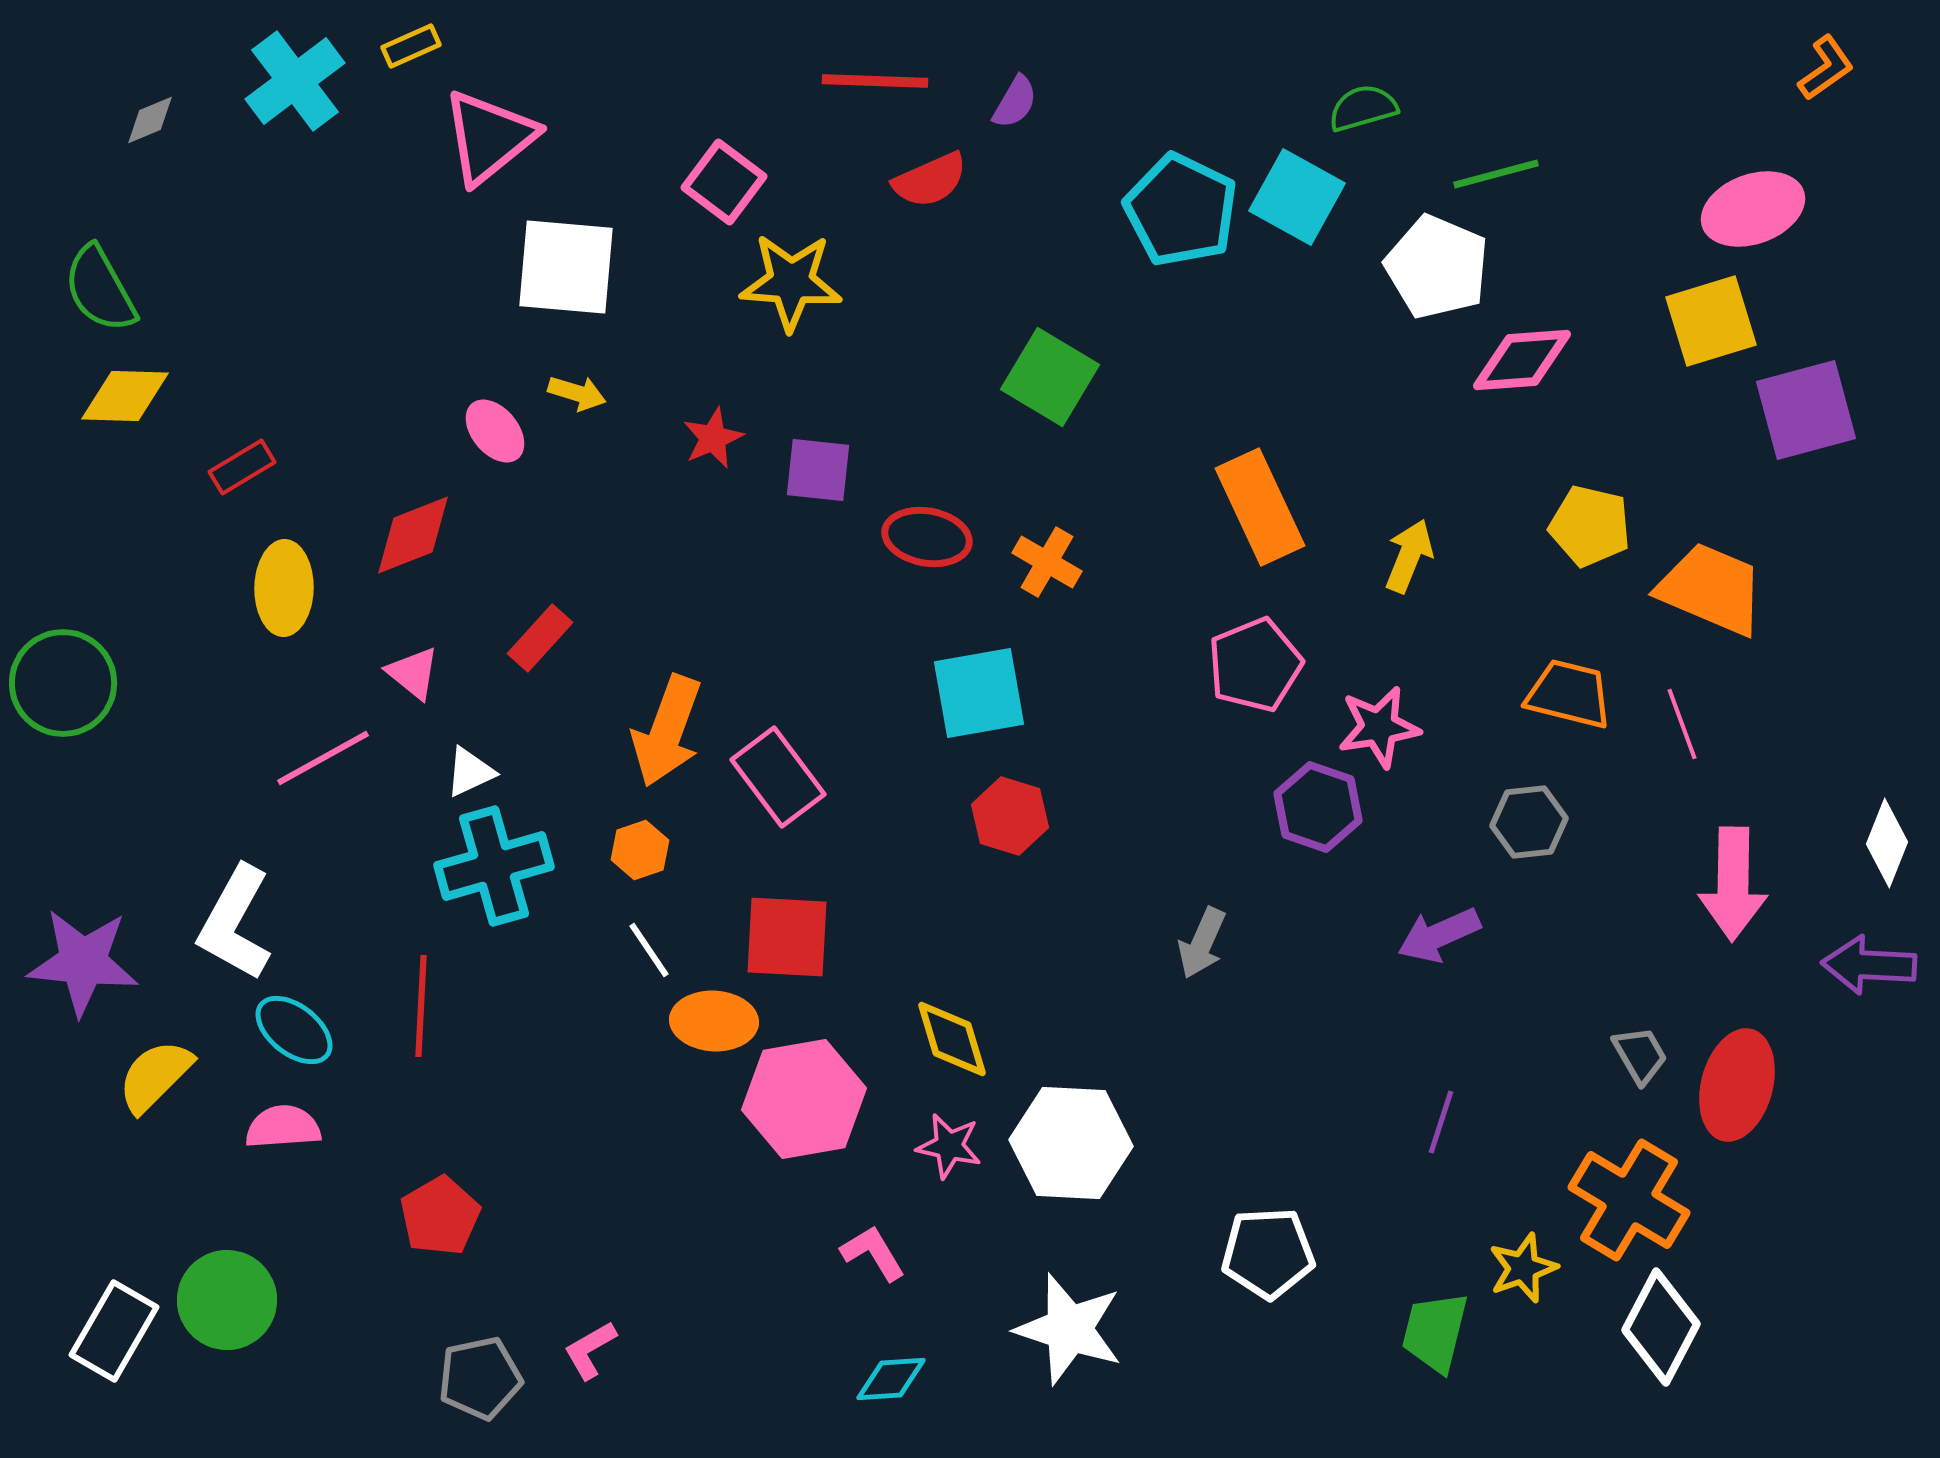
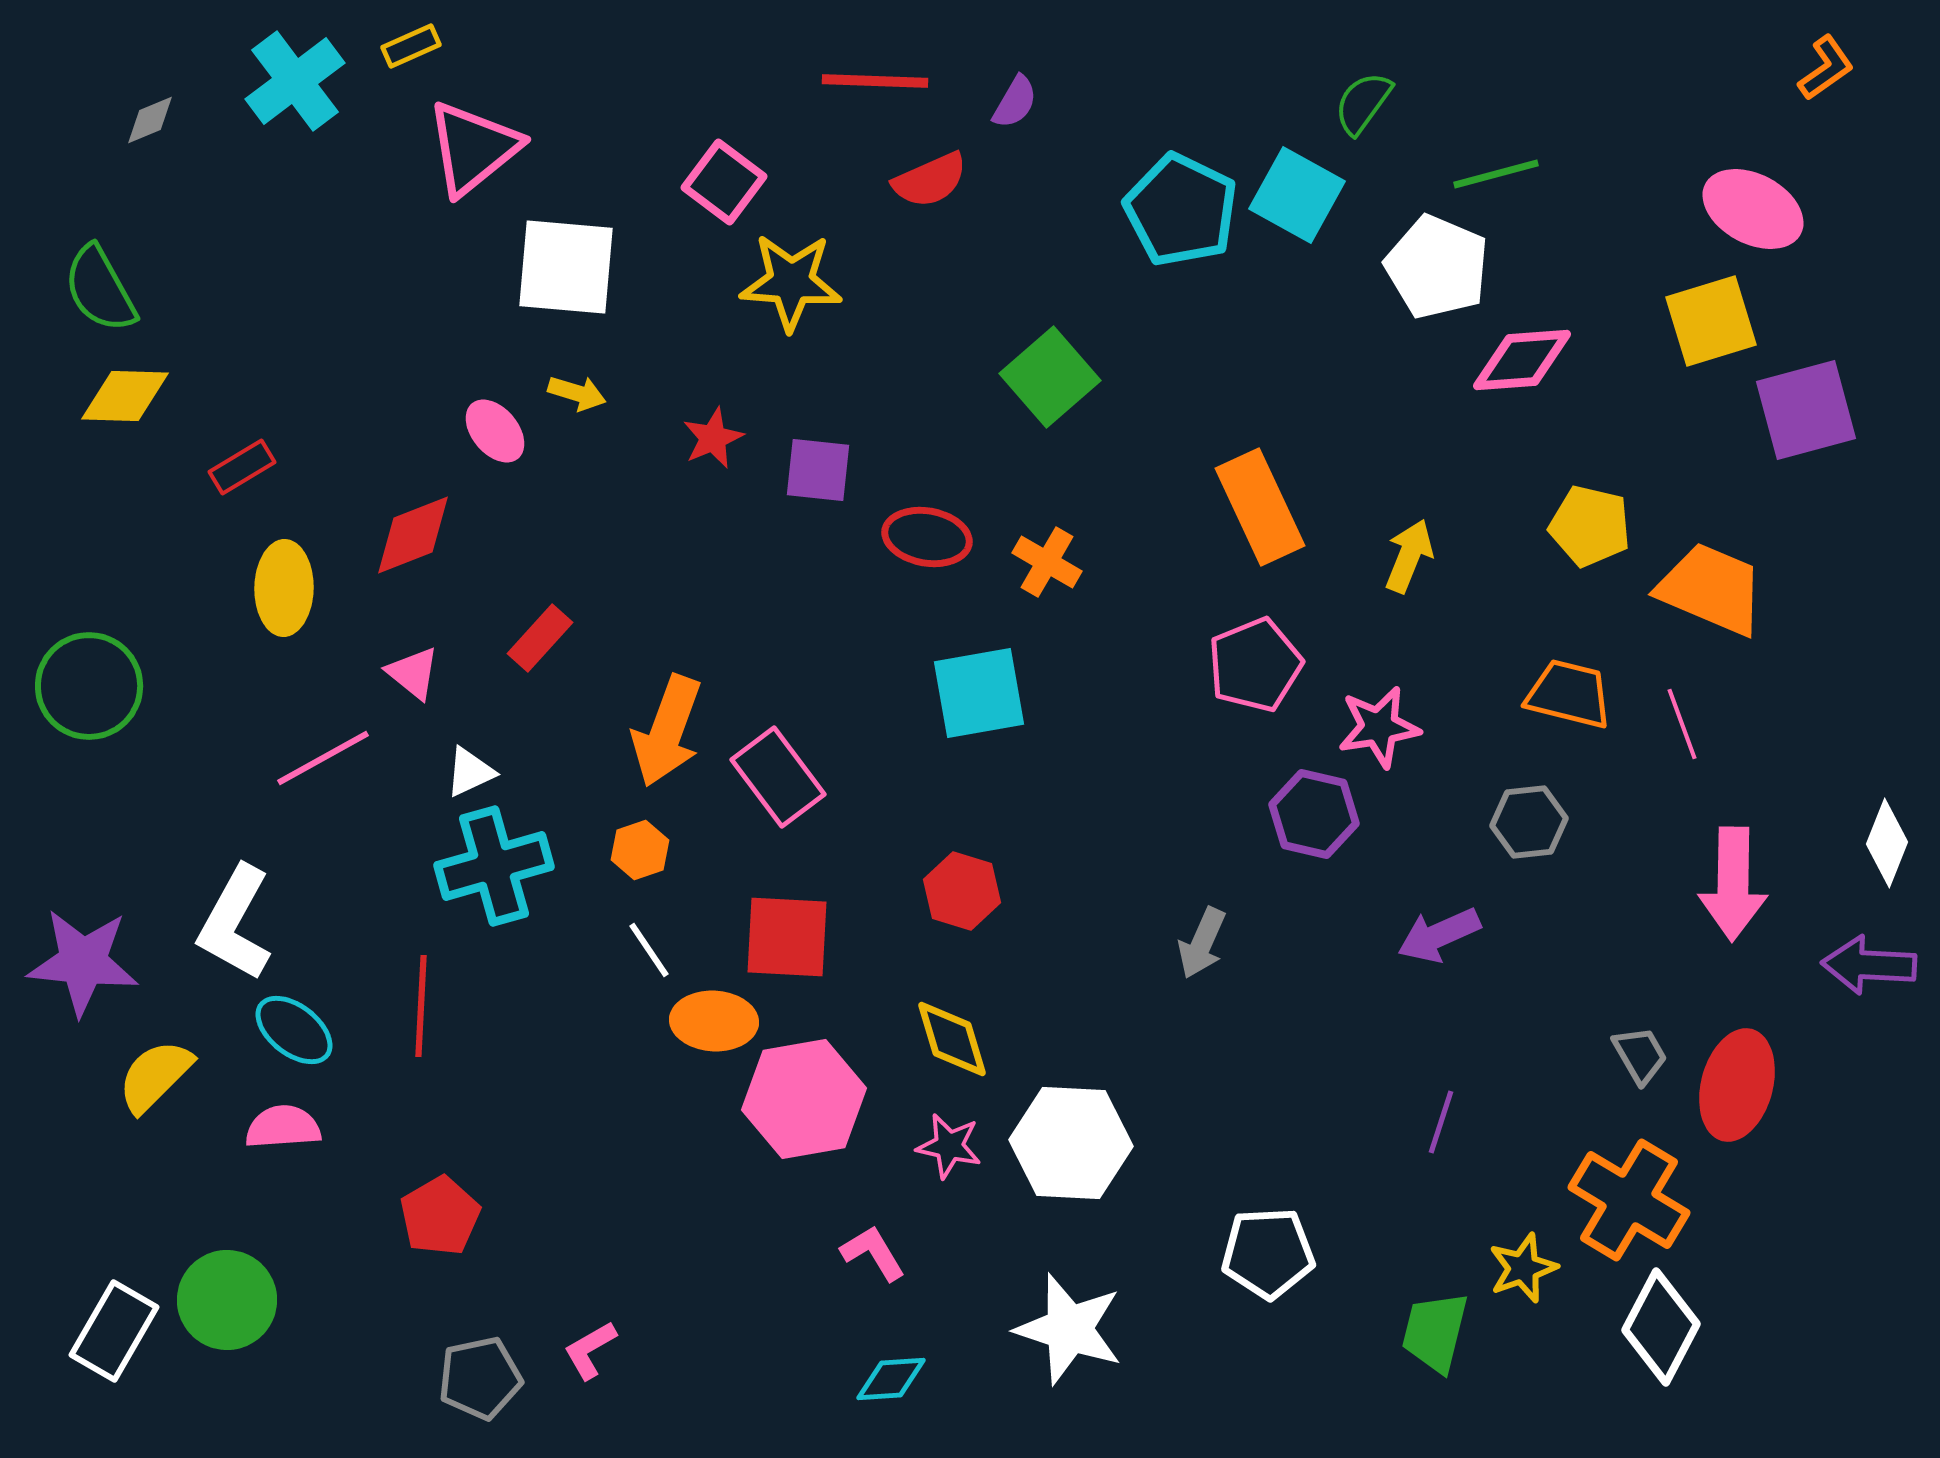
green semicircle at (1363, 108): moved 5 px up; rotated 38 degrees counterclockwise
pink triangle at (489, 137): moved 16 px left, 11 px down
cyan square at (1297, 197): moved 2 px up
pink ellipse at (1753, 209): rotated 48 degrees clockwise
green square at (1050, 377): rotated 18 degrees clockwise
green circle at (63, 683): moved 26 px right, 3 px down
purple hexagon at (1318, 807): moved 4 px left, 7 px down; rotated 6 degrees counterclockwise
red hexagon at (1010, 816): moved 48 px left, 75 px down
